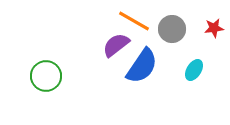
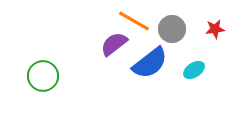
red star: moved 1 px right, 1 px down
purple semicircle: moved 2 px left, 1 px up
blue semicircle: moved 8 px right, 3 px up; rotated 18 degrees clockwise
cyan ellipse: rotated 25 degrees clockwise
green circle: moved 3 px left
